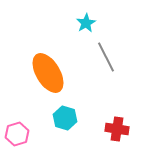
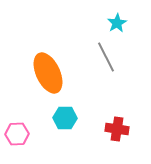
cyan star: moved 31 px right
orange ellipse: rotated 6 degrees clockwise
cyan hexagon: rotated 15 degrees counterclockwise
pink hexagon: rotated 15 degrees clockwise
